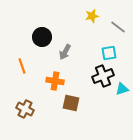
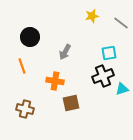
gray line: moved 3 px right, 4 px up
black circle: moved 12 px left
brown square: rotated 24 degrees counterclockwise
brown cross: rotated 12 degrees counterclockwise
